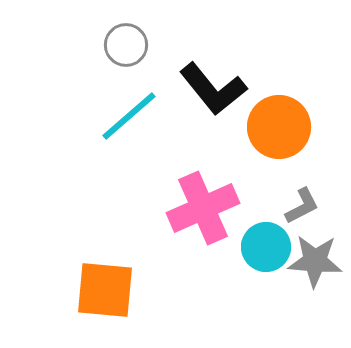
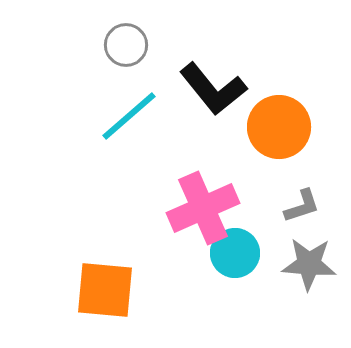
gray L-shape: rotated 9 degrees clockwise
cyan circle: moved 31 px left, 6 px down
gray star: moved 6 px left, 3 px down
